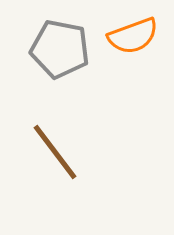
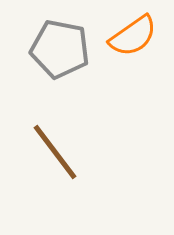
orange semicircle: rotated 15 degrees counterclockwise
